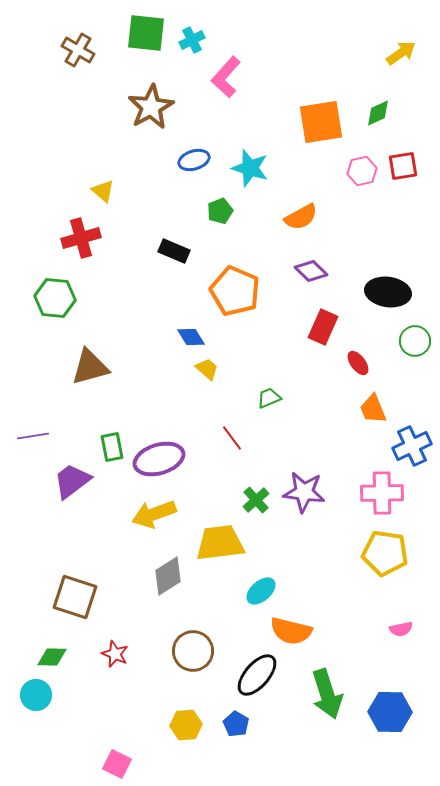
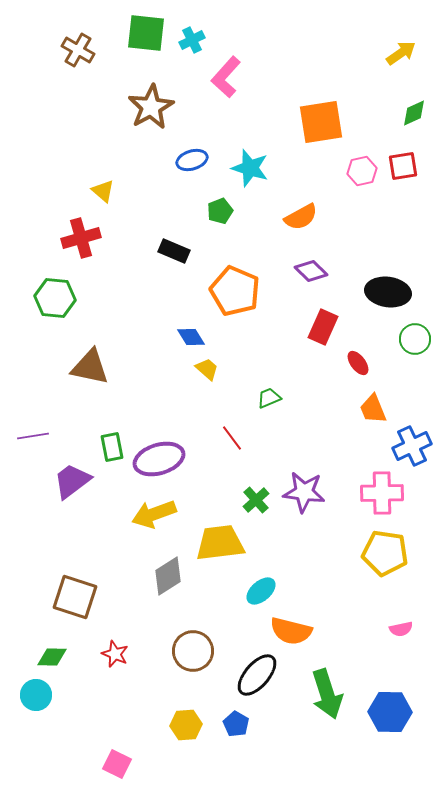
green diamond at (378, 113): moved 36 px right
blue ellipse at (194, 160): moved 2 px left
green circle at (415, 341): moved 2 px up
brown triangle at (90, 367): rotated 27 degrees clockwise
